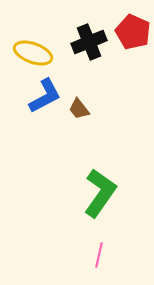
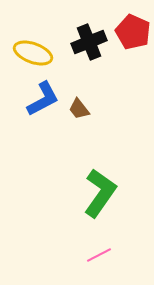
blue L-shape: moved 2 px left, 3 px down
pink line: rotated 50 degrees clockwise
